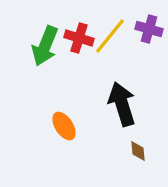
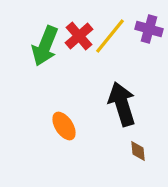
red cross: moved 2 px up; rotated 32 degrees clockwise
